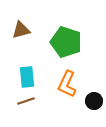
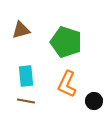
cyan rectangle: moved 1 px left, 1 px up
brown line: rotated 30 degrees clockwise
